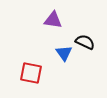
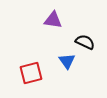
blue triangle: moved 3 px right, 8 px down
red square: rotated 25 degrees counterclockwise
